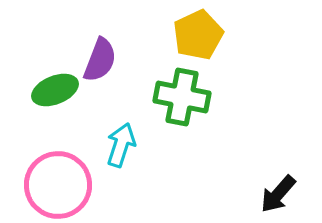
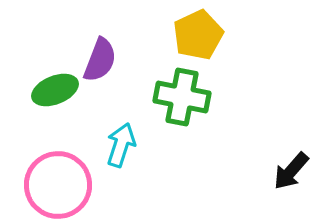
black arrow: moved 13 px right, 23 px up
